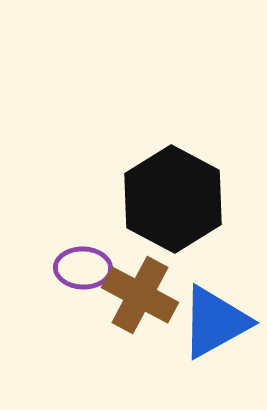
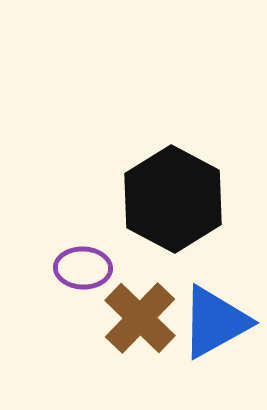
brown cross: moved 23 px down; rotated 16 degrees clockwise
